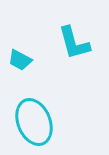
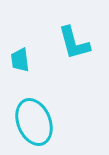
cyan trapezoid: rotated 55 degrees clockwise
